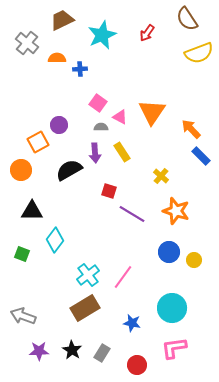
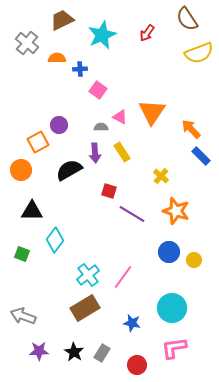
pink square: moved 13 px up
black star: moved 2 px right, 2 px down
